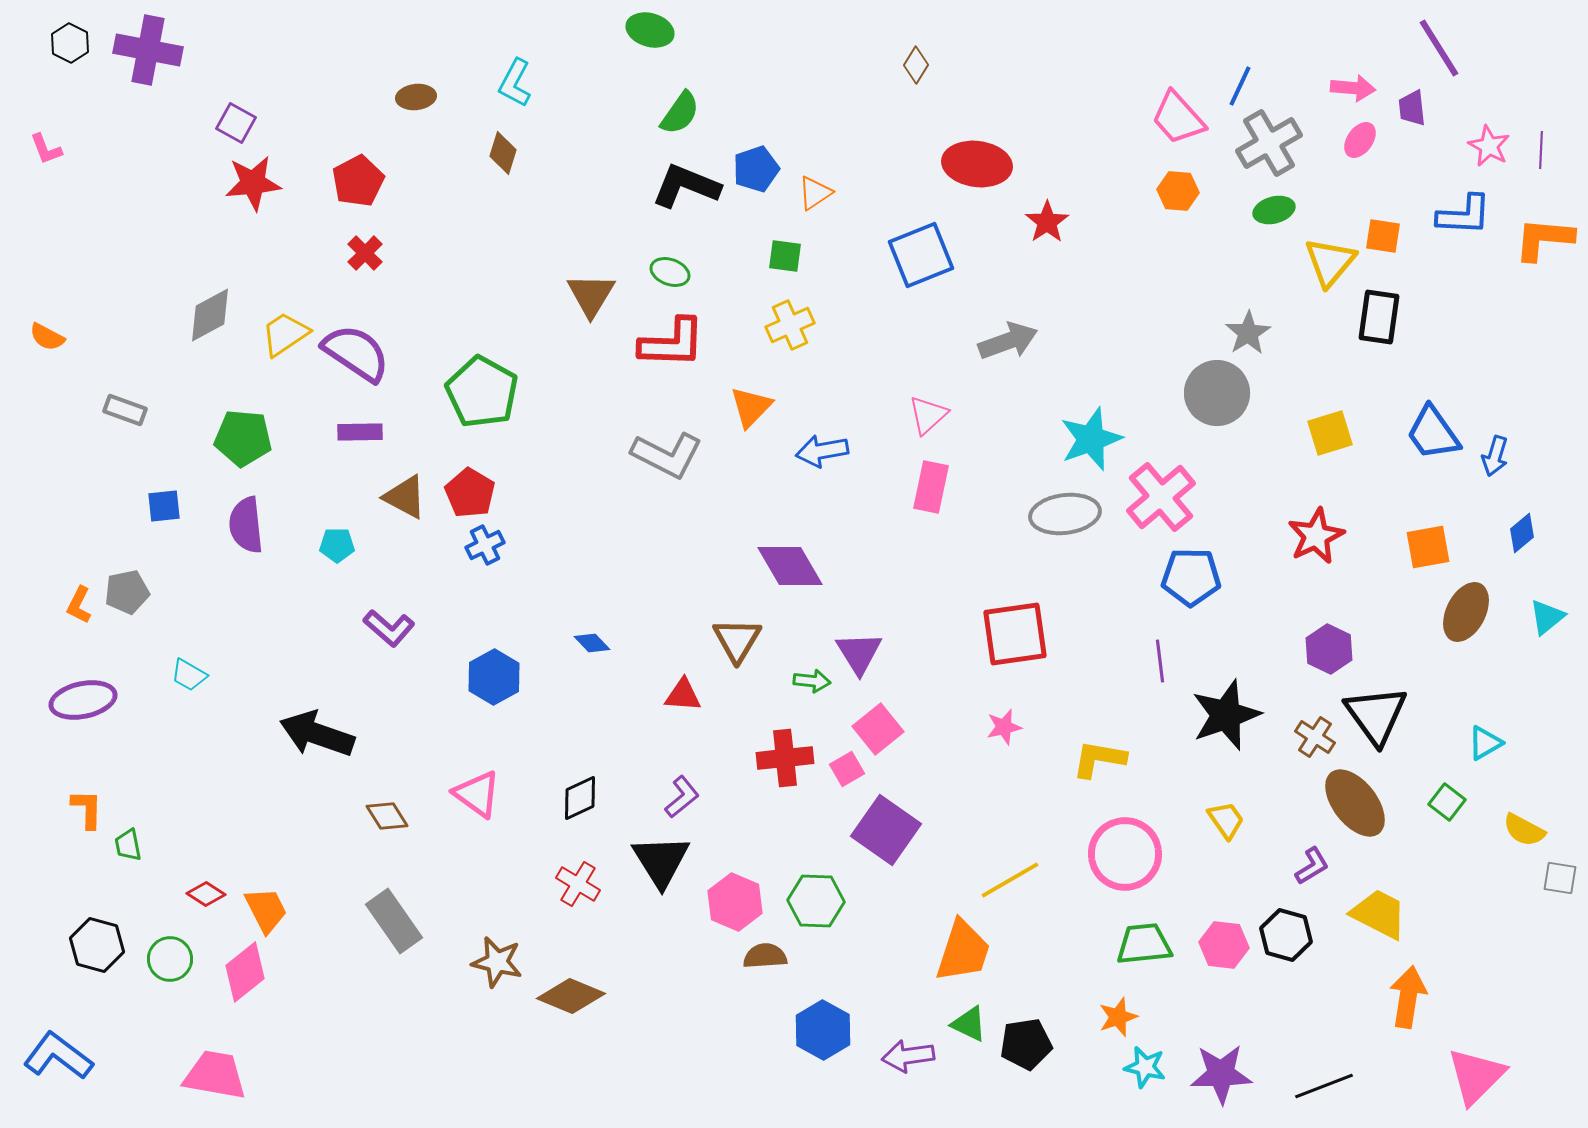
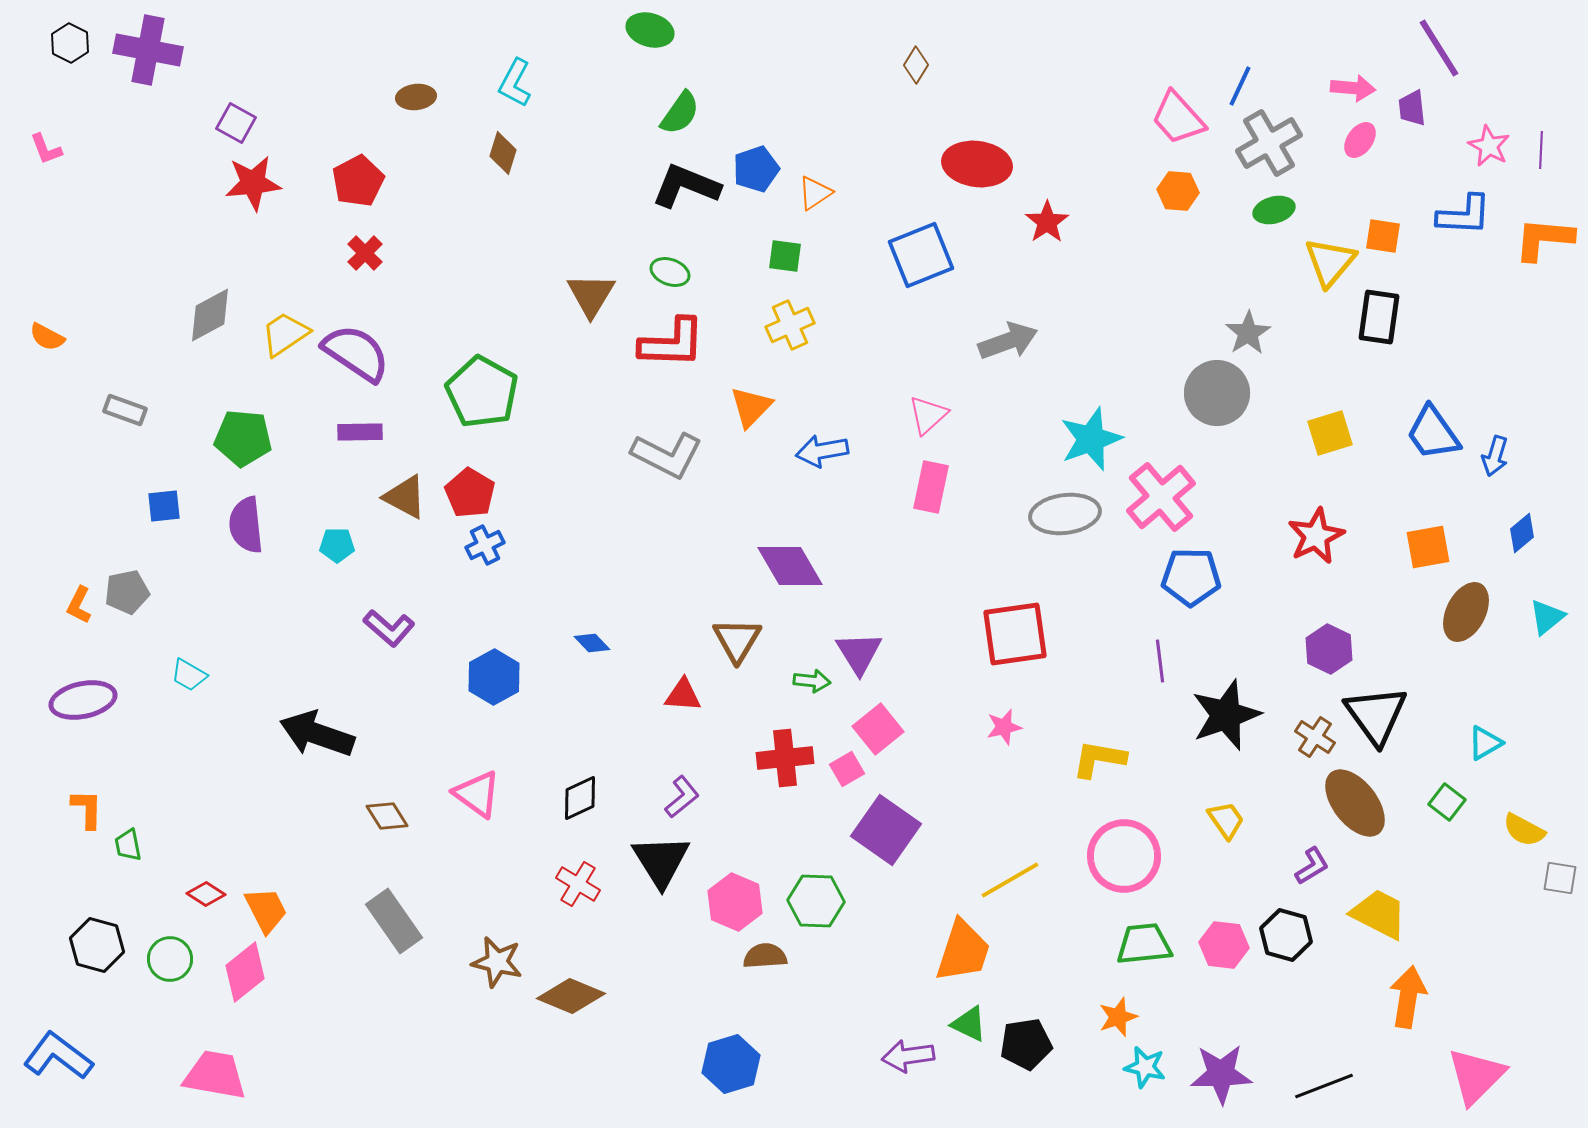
pink circle at (1125, 854): moved 1 px left, 2 px down
blue hexagon at (823, 1030): moved 92 px left, 34 px down; rotated 14 degrees clockwise
